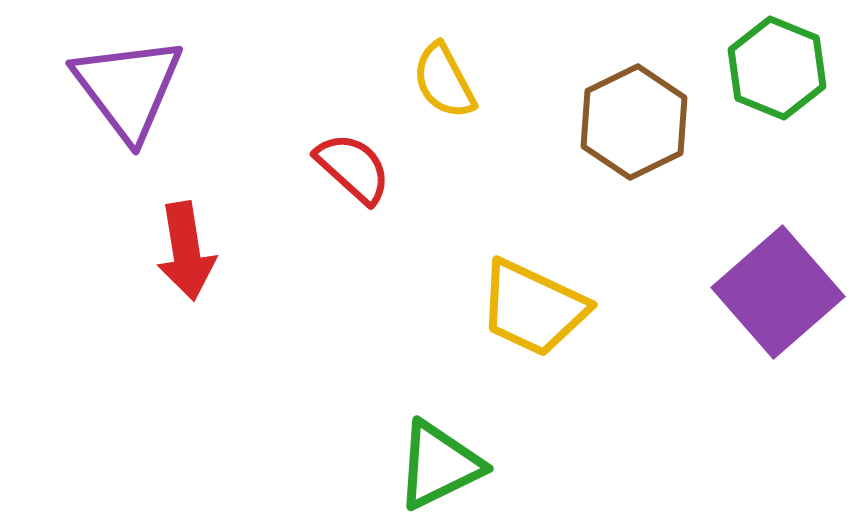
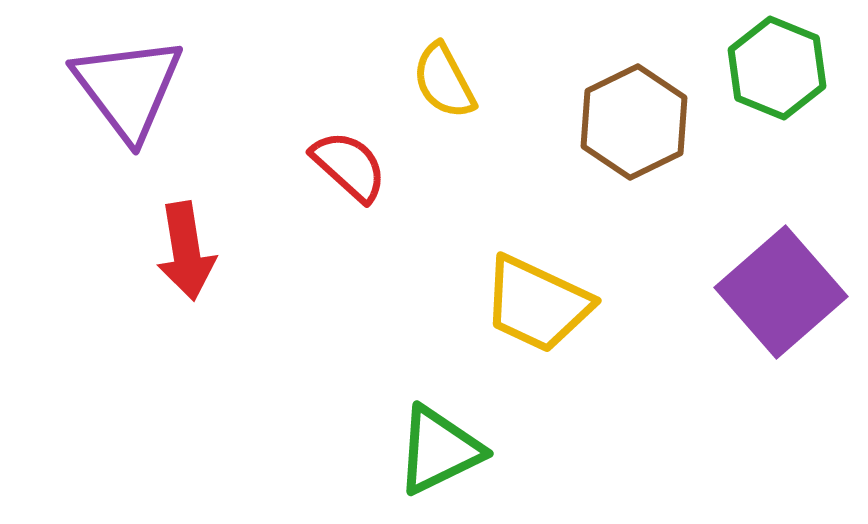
red semicircle: moved 4 px left, 2 px up
purple square: moved 3 px right
yellow trapezoid: moved 4 px right, 4 px up
green triangle: moved 15 px up
